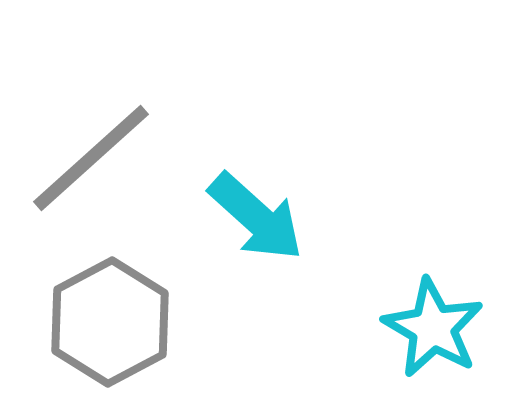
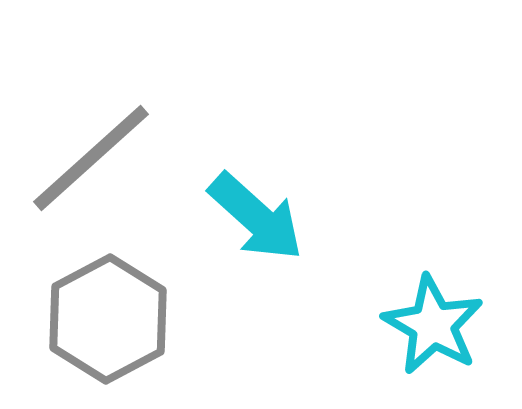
gray hexagon: moved 2 px left, 3 px up
cyan star: moved 3 px up
